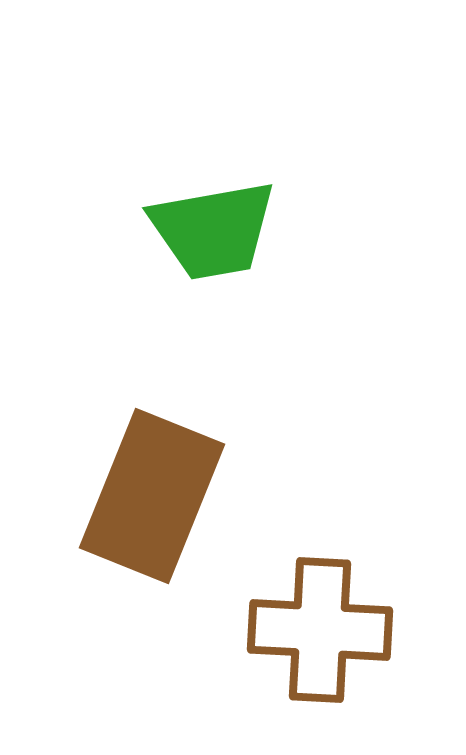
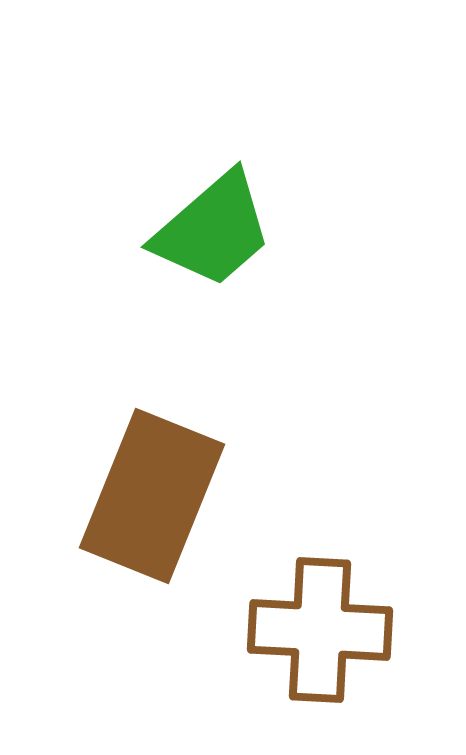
green trapezoid: rotated 31 degrees counterclockwise
